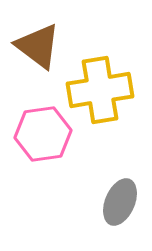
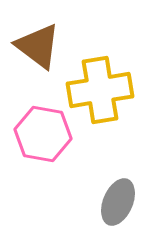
pink hexagon: rotated 18 degrees clockwise
gray ellipse: moved 2 px left
